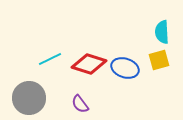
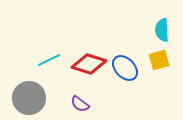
cyan semicircle: moved 2 px up
cyan line: moved 1 px left, 1 px down
blue ellipse: rotated 28 degrees clockwise
purple semicircle: rotated 18 degrees counterclockwise
